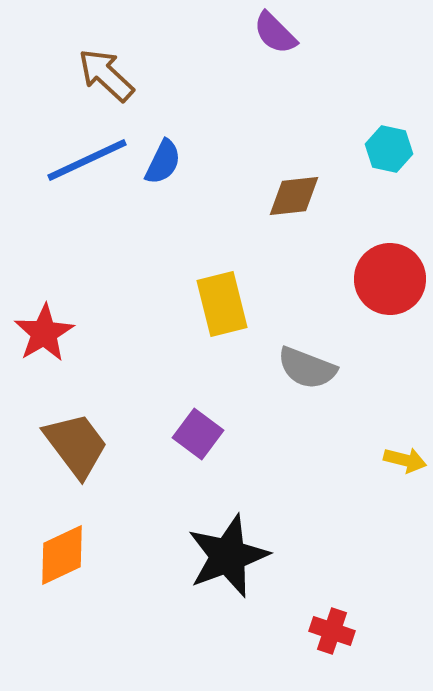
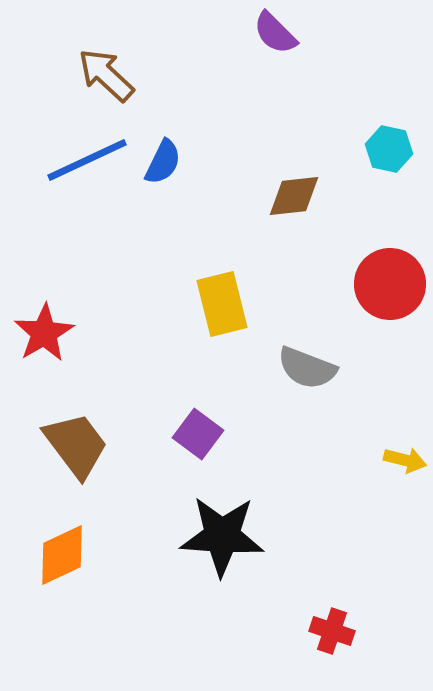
red circle: moved 5 px down
black star: moved 6 px left, 20 px up; rotated 24 degrees clockwise
